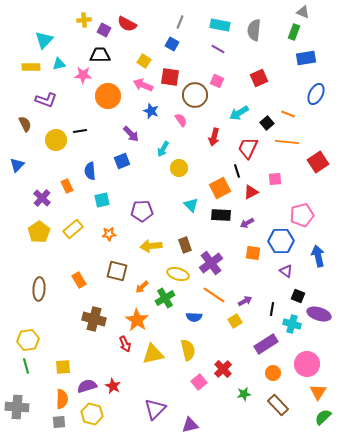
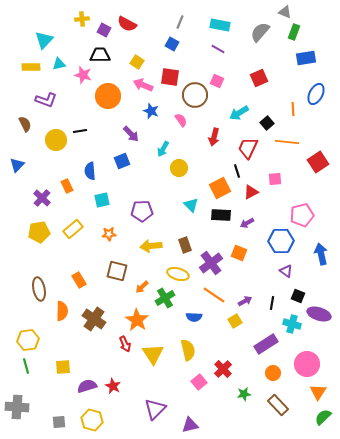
gray triangle at (303, 12): moved 18 px left
yellow cross at (84, 20): moved 2 px left, 1 px up
gray semicircle at (254, 30): moved 6 px right, 2 px down; rotated 35 degrees clockwise
yellow square at (144, 61): moved 7 px left, 1 px down
pink star at (83, 75): rotated 12 degrees clockwise
orange line at (288, 114): moved 5 px right, 5 px up; rotated 64 degrees clockwise
yellow pentagon at (39, 232): rotated 25 degrees clockwise
orange square at (253, 253): moved 14 px left; rotated 14 degrees clockwise
blue arrow at (318, 256): moved 3 px right, 2 px up
brown ellipse at (39, 289): rotated 15 degrees counterclockwise
black line at (272, 309): moved 6 px up
brown cross at (94, 319): rotated 20 degrees clockwise
yellow triangle at (153, 354): rotated 50 degrees counterclockwise
orange semicircle at (62, 399): moved 88 px up
yellow hexagon at (92, 414): moved 6 px down
